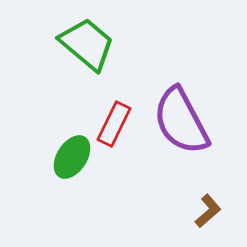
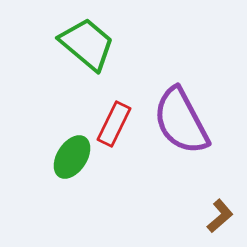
brown L-shape: moved 12 px right, 5 px down
